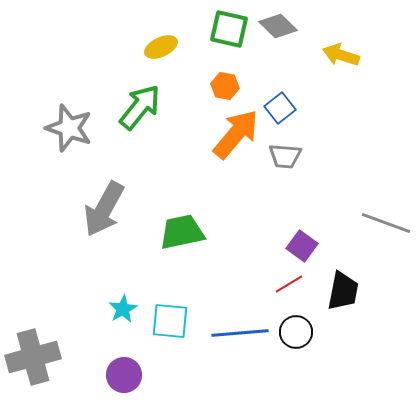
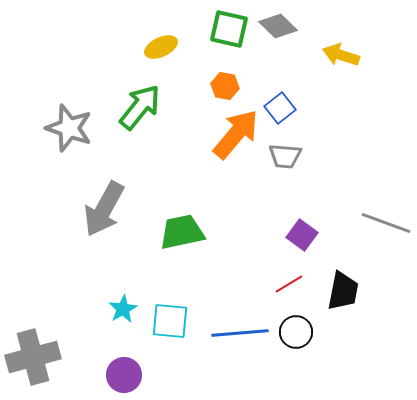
purple square: moved 11 px up
